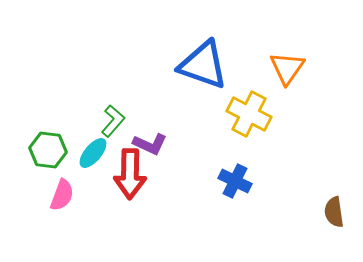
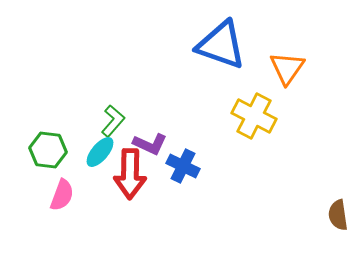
blue triangle: moved 18 px right, 20 px up
yellow cross: moved 5 px right, 2 px down
cyan ellipse: moved 7 px right, 1 px up
blue cross: moved 52 px left, 15 px up
brown semicircle: moved 4 px right, 3 px down
